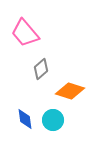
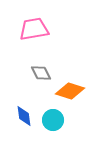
pink trapezoid: moved 9 px right, 4 px up; rotated 120 degrees clockwise
gray diamond: moved 4 px down; rotated 75 degrees counterclockwise
blue diamond: moved 1 px left, 3 px up
